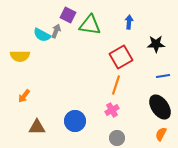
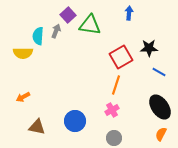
purple square: rotated 21 degrees clockwise
blue arrow: moved 9 px up
cyan semicircle: moved 4 px left, 1 px down; rotated 66 degrees clockwise
black star: moved 7 px left, 4 px down
yellow semicircle: moved 3 px right, 3 px up
blue line: moved 4 px left, 4 px up; rotated 40 degrees clockwise
orange arrow: moved 1 px left, 1 px down; rotated 24 degrees clockwise
brown triangle: rotated 12 degrees clockwise
gray circle: moved 3 px left
